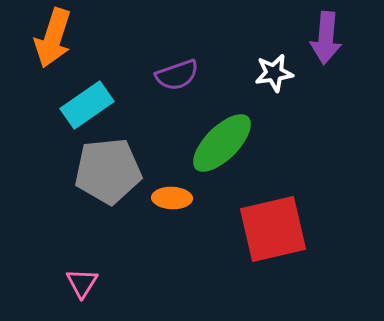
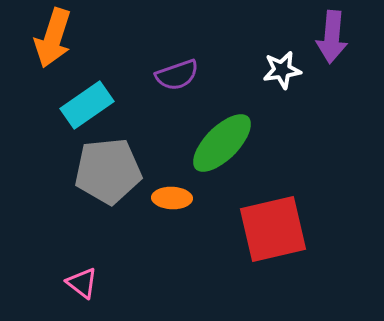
purple arrow: moved 6 px right, 1 px up
white star: moved 8 px right, 3 px up
pink triangle: rotated 24 degrees counterclockwise
